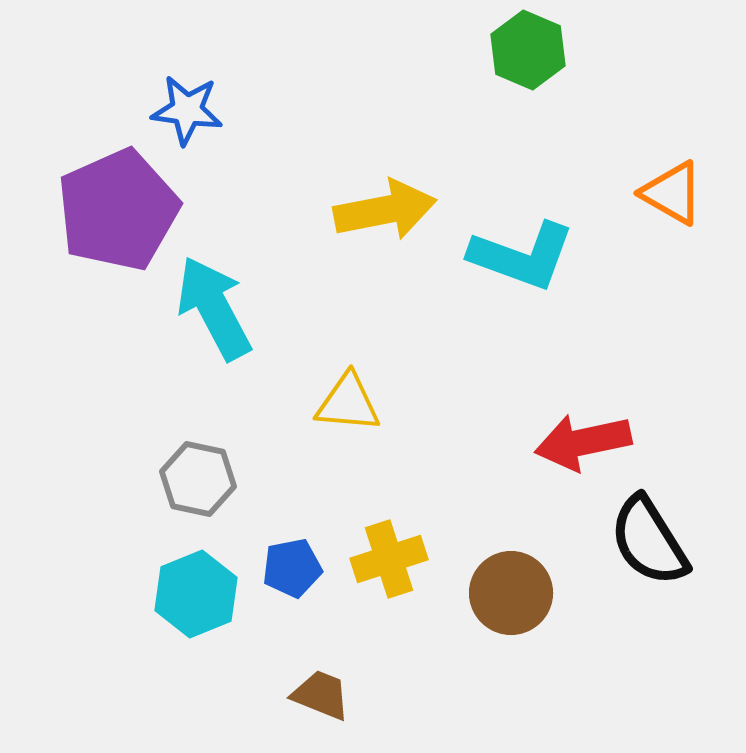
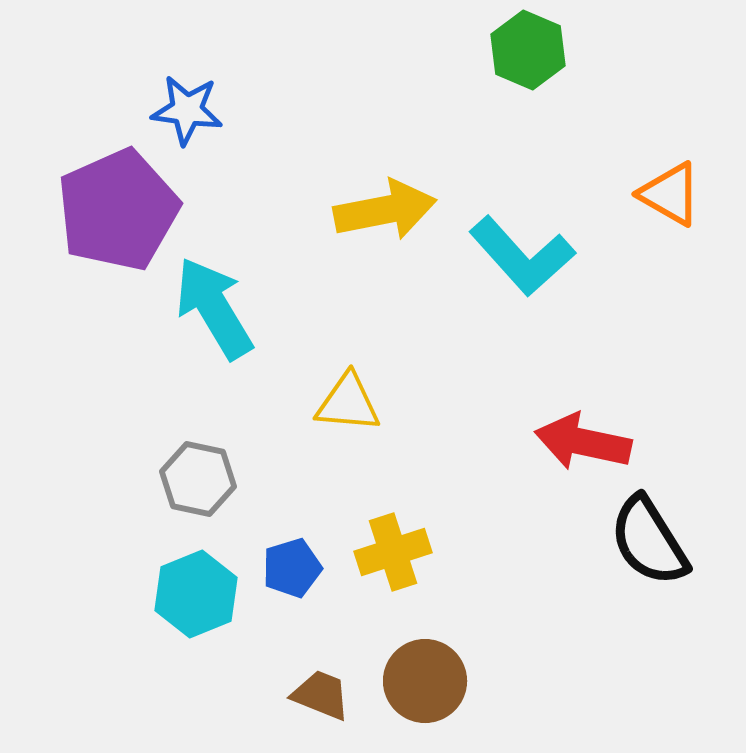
orange triangle: moved 2 px left, 1 px down
cyan L-shape: rotated 28 degrees clockwise
cyan arrow: rotated 3 degrees counterclockwise
red arrow: rotated 24 degrees clockwise
yellow cross: moved 4 px right, 7 px up
blue pentagon: rotated 6 degrees counterclockwise
brown circle: moved 86 px left, 88 px down
